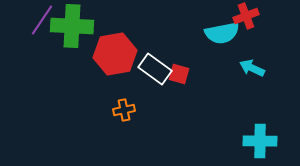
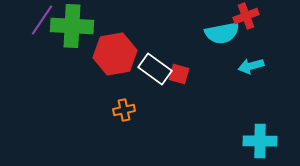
cyan arrow: moved 1 px left, 2 px up; rotated 40 degrees counterclockwise
